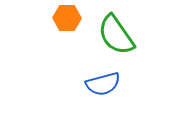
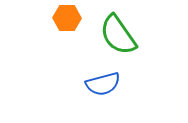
green semicircle: moved 2 px right
